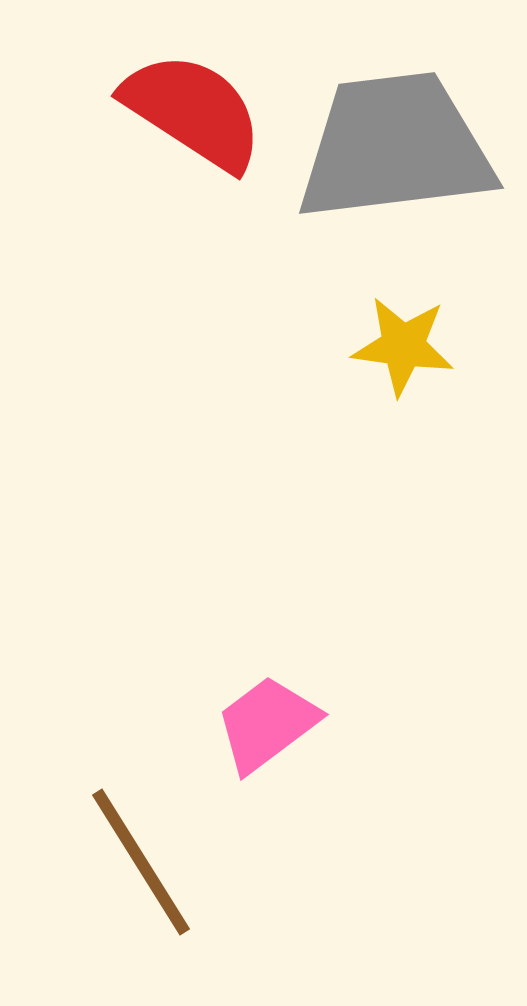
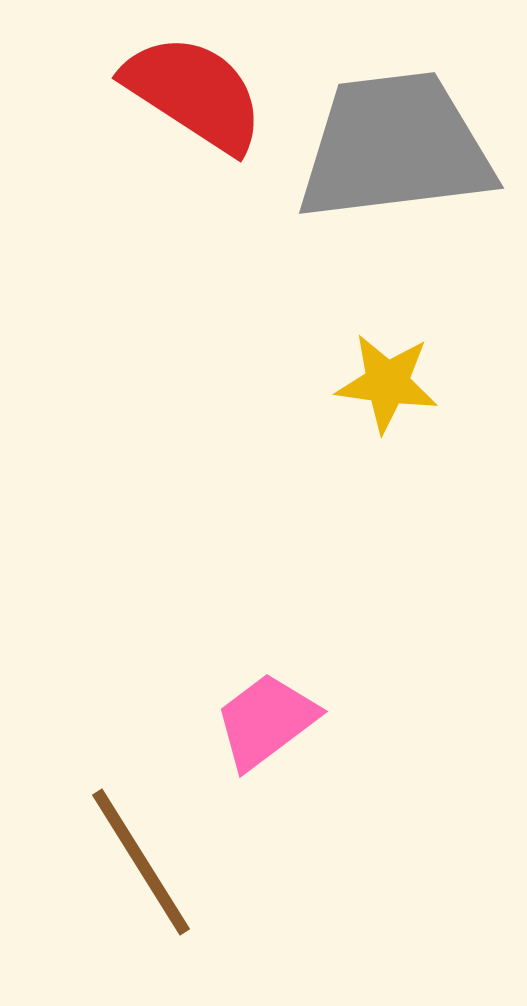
red semicircle: moved 1 px right, 18 px up
yellow star: moved 16 px left, 37 px down
pink trapezoid: moved 1 px left, 3 px up
